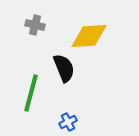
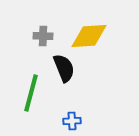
gray cross: moved 8 px right, 11 px down; rotated 12 degrees counterclockwise
blue cross: moved 4 px right, 1 px up; rotated 24 degrees clockwise
